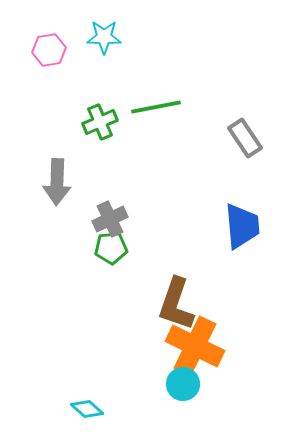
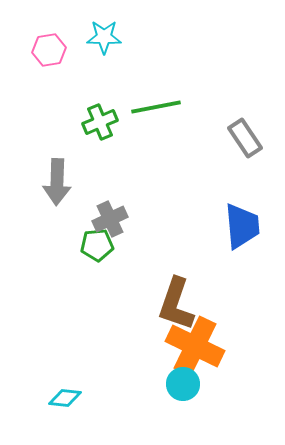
green pentagon: moved 14 px left, 3 px up
cyan diamond: moved 22 px left, 11 px up; rotated 36 degrees counterclockwise
